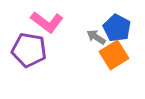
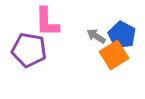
pink L-shape: rotated 52 degrees clockwise
blue pentagon: moved 5 px right, 7 px down
gray arrow: moved 1 px up
